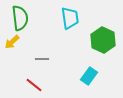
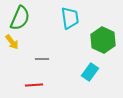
green semicircle: rotated 30 degrees clockwise
yellow arrow: rotated 84 degrees counterclockwise
cyan rectangle: moved 1 px right, 4 px up
red line: rotated 42 degrees counterclockwise
